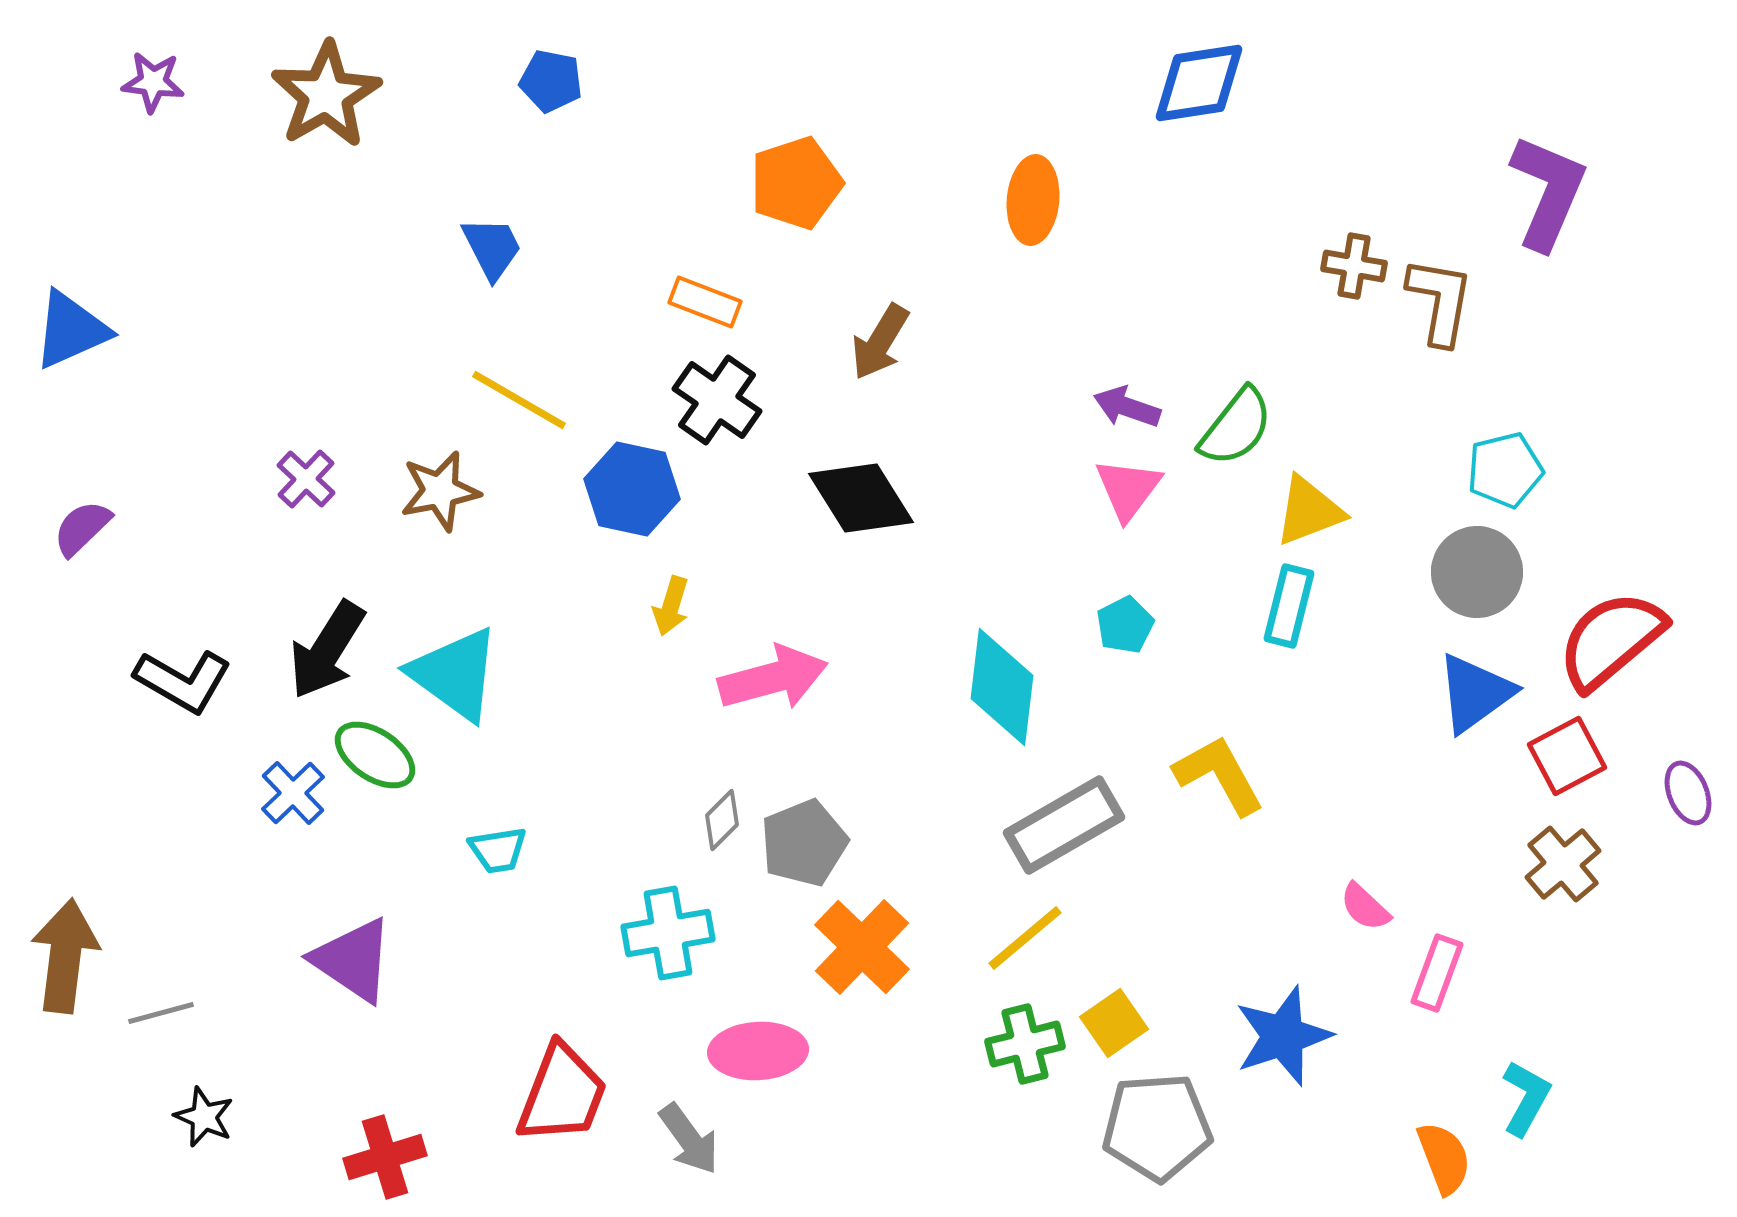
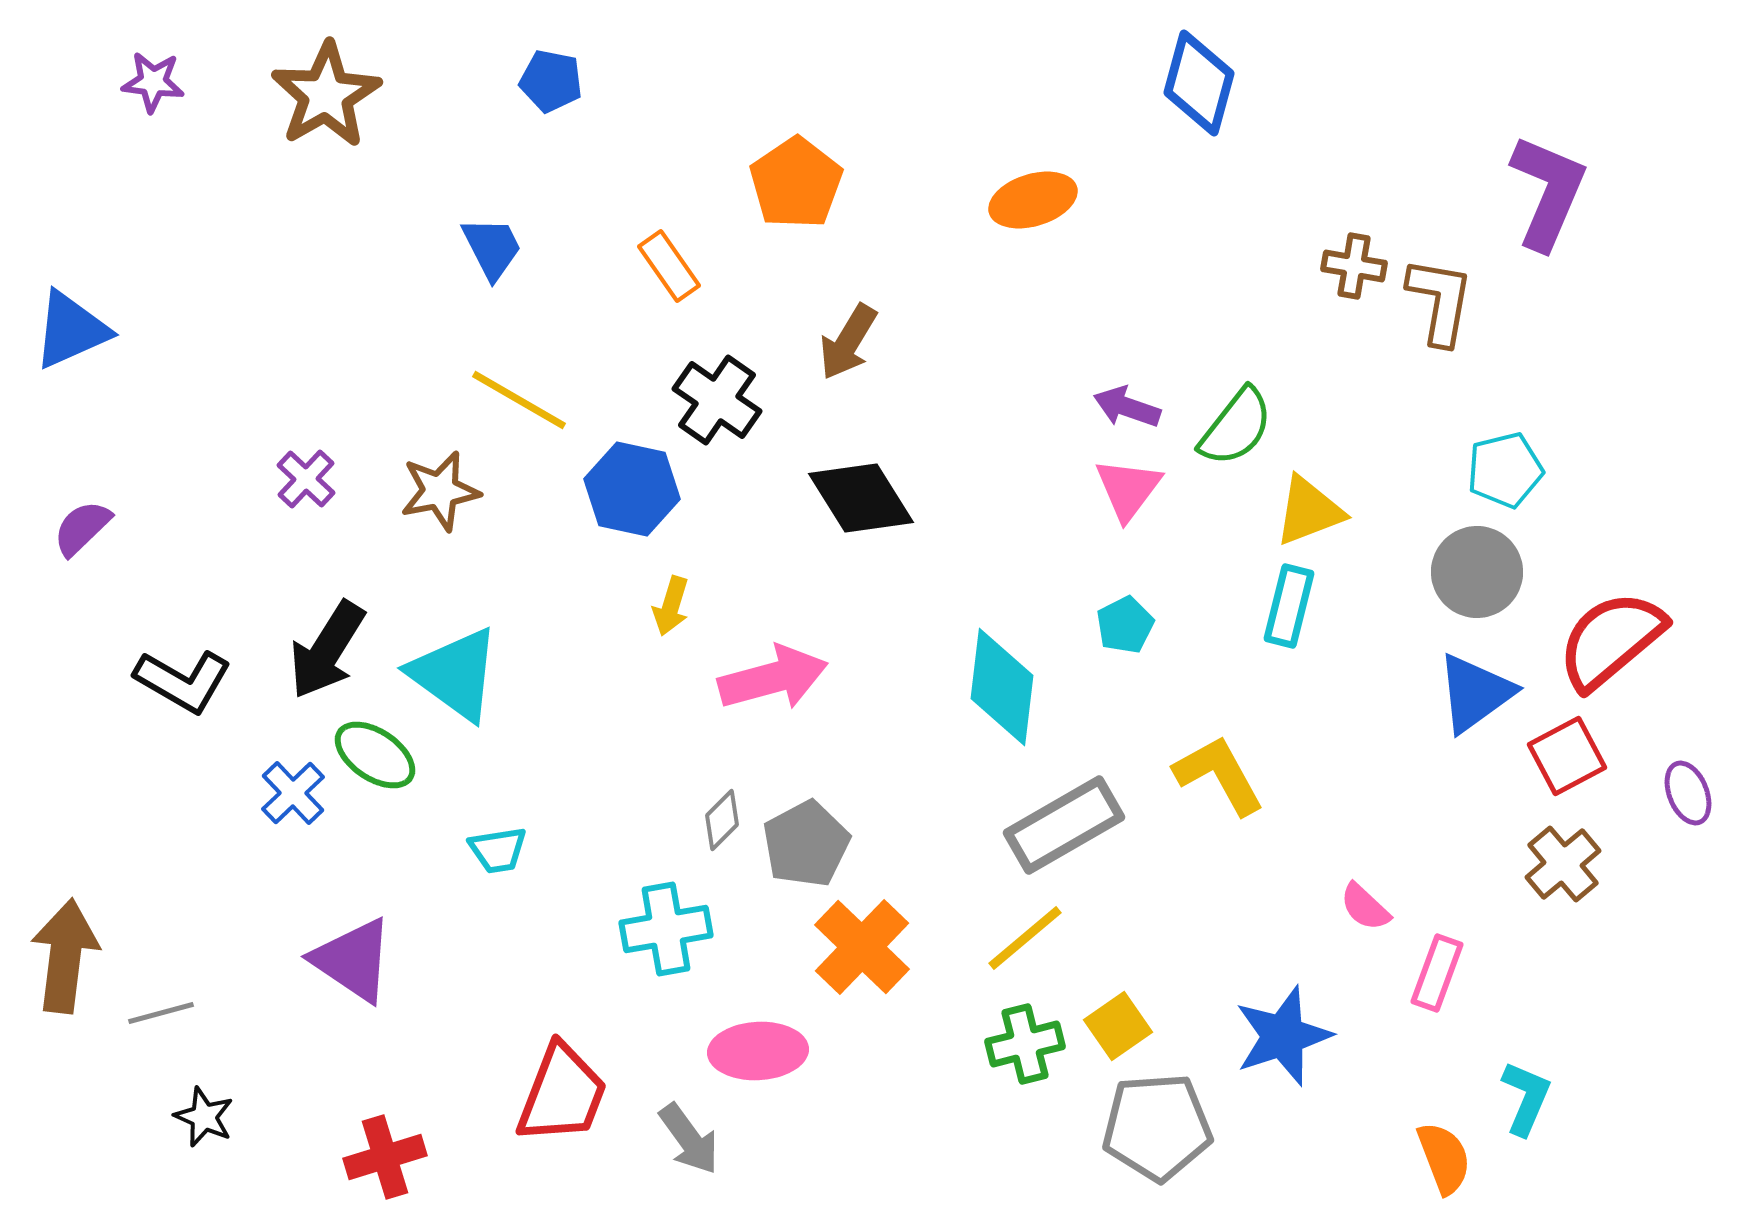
blue diamond at (1199, 83): rotated 66 degrees counterclockwise
orange pentagon at (796, 183): rotated 16 degrees counterclockwise
orange ellipse at (1033, 200): rotated 68 degrees clockwise
orange rectangle at (705, 302): moved 36 px left, 36 px up; rotated 34 degrees clockwise
brown arrow at (880, 342): moved 32 px left
gray pentagon at (804, 843): moved 2 px right, 1 px down; rotated 6 degrees counterclockwise
cyan cross at (668, 933): moved 2 px left, 4 px up
yellow square at (1114, 1023): moved 4 px right, 3 px down
cyan L-shape at (1526, 1098): rotated 6 degrees counterclockwise
